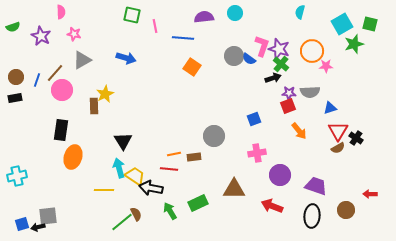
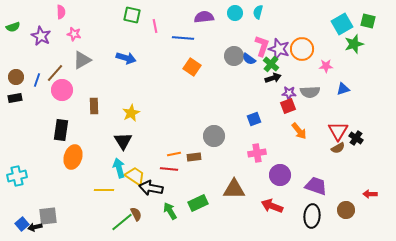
cyan semicircle at (300, 12): moved 42 px left
green square at (370, 24): moved 2 px left, 3 px up
orange circle at (312, 51): moved 10 px left, 2 px up
green cross at (281, 64): moved 10 px left
yellow star at (105, 94): moved 26 px right, 19 px down
blue triangle at (330, 108): moved 13 px right, 19 px up
blue square at (22, 224): rotated 24 degrees counterclockwise
black arrow at (38, 227): moved 3 px left
